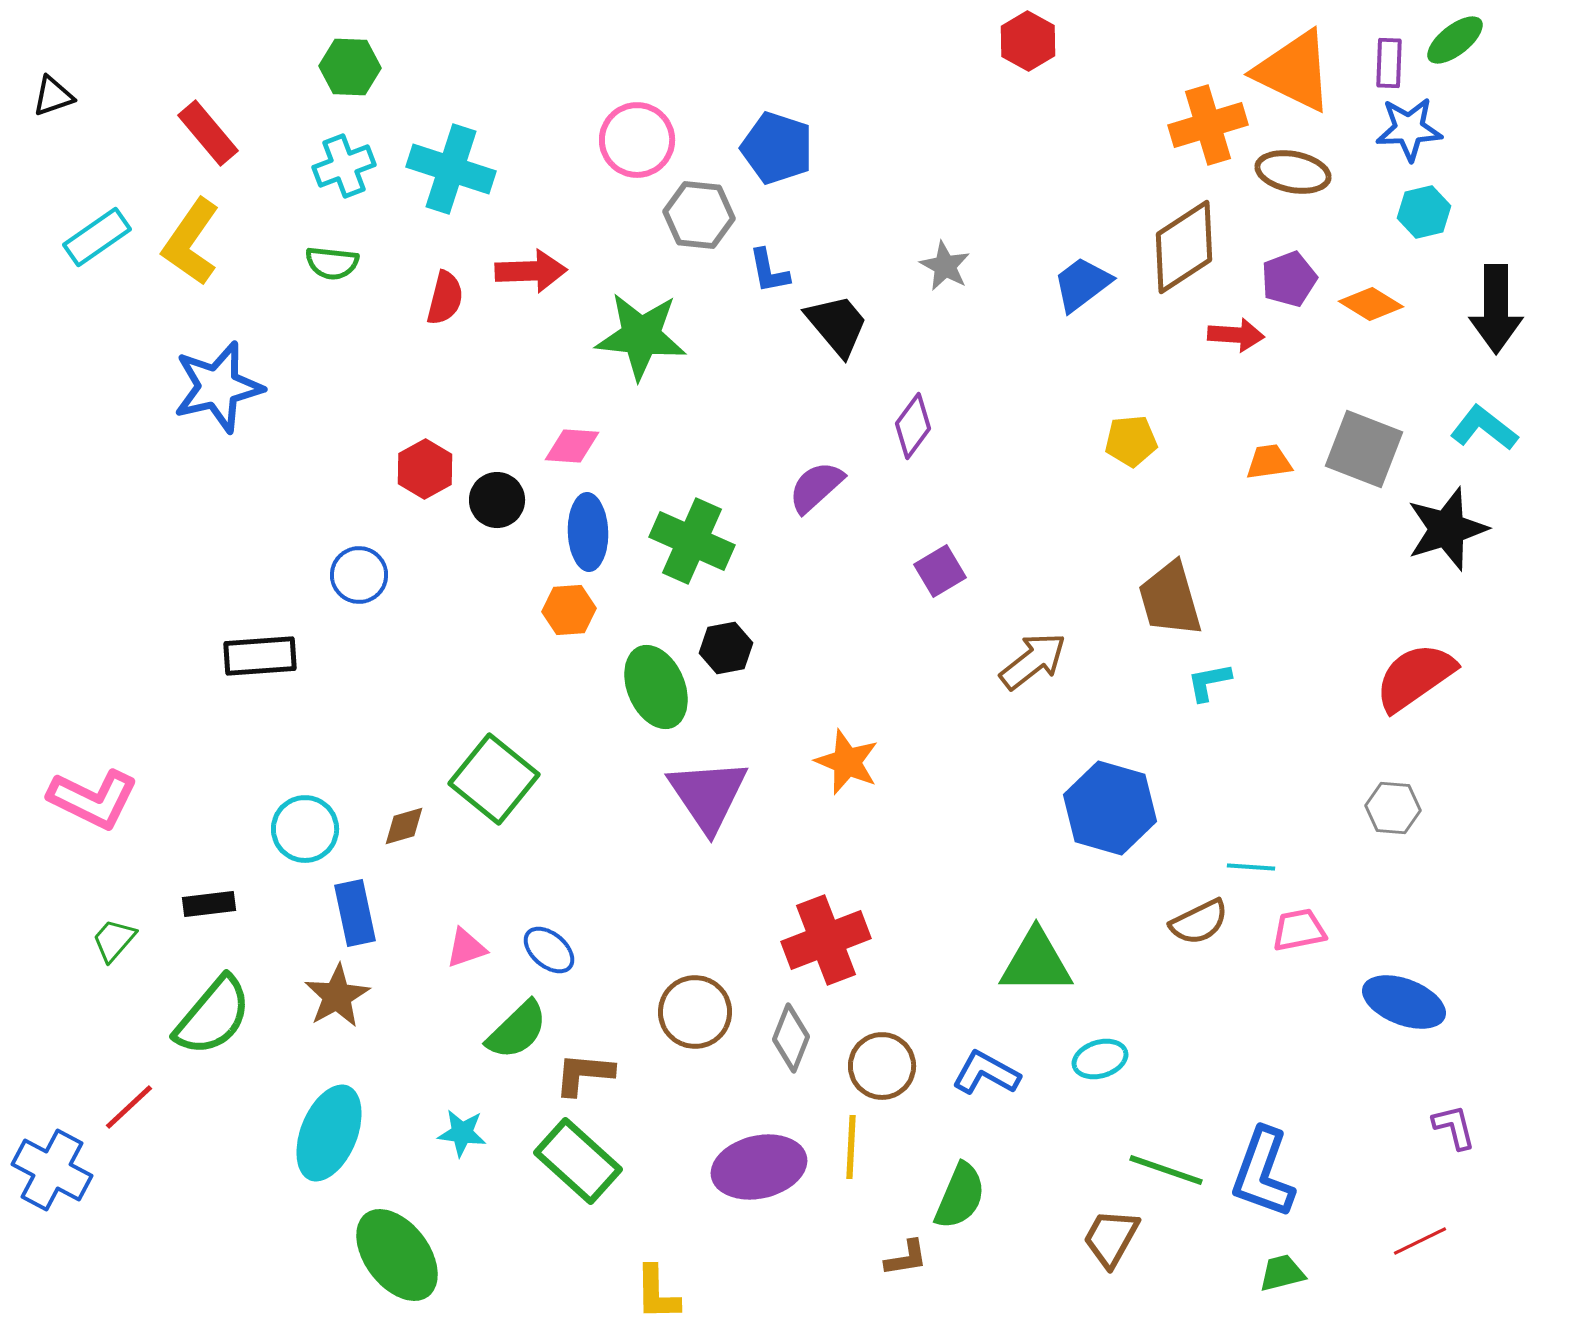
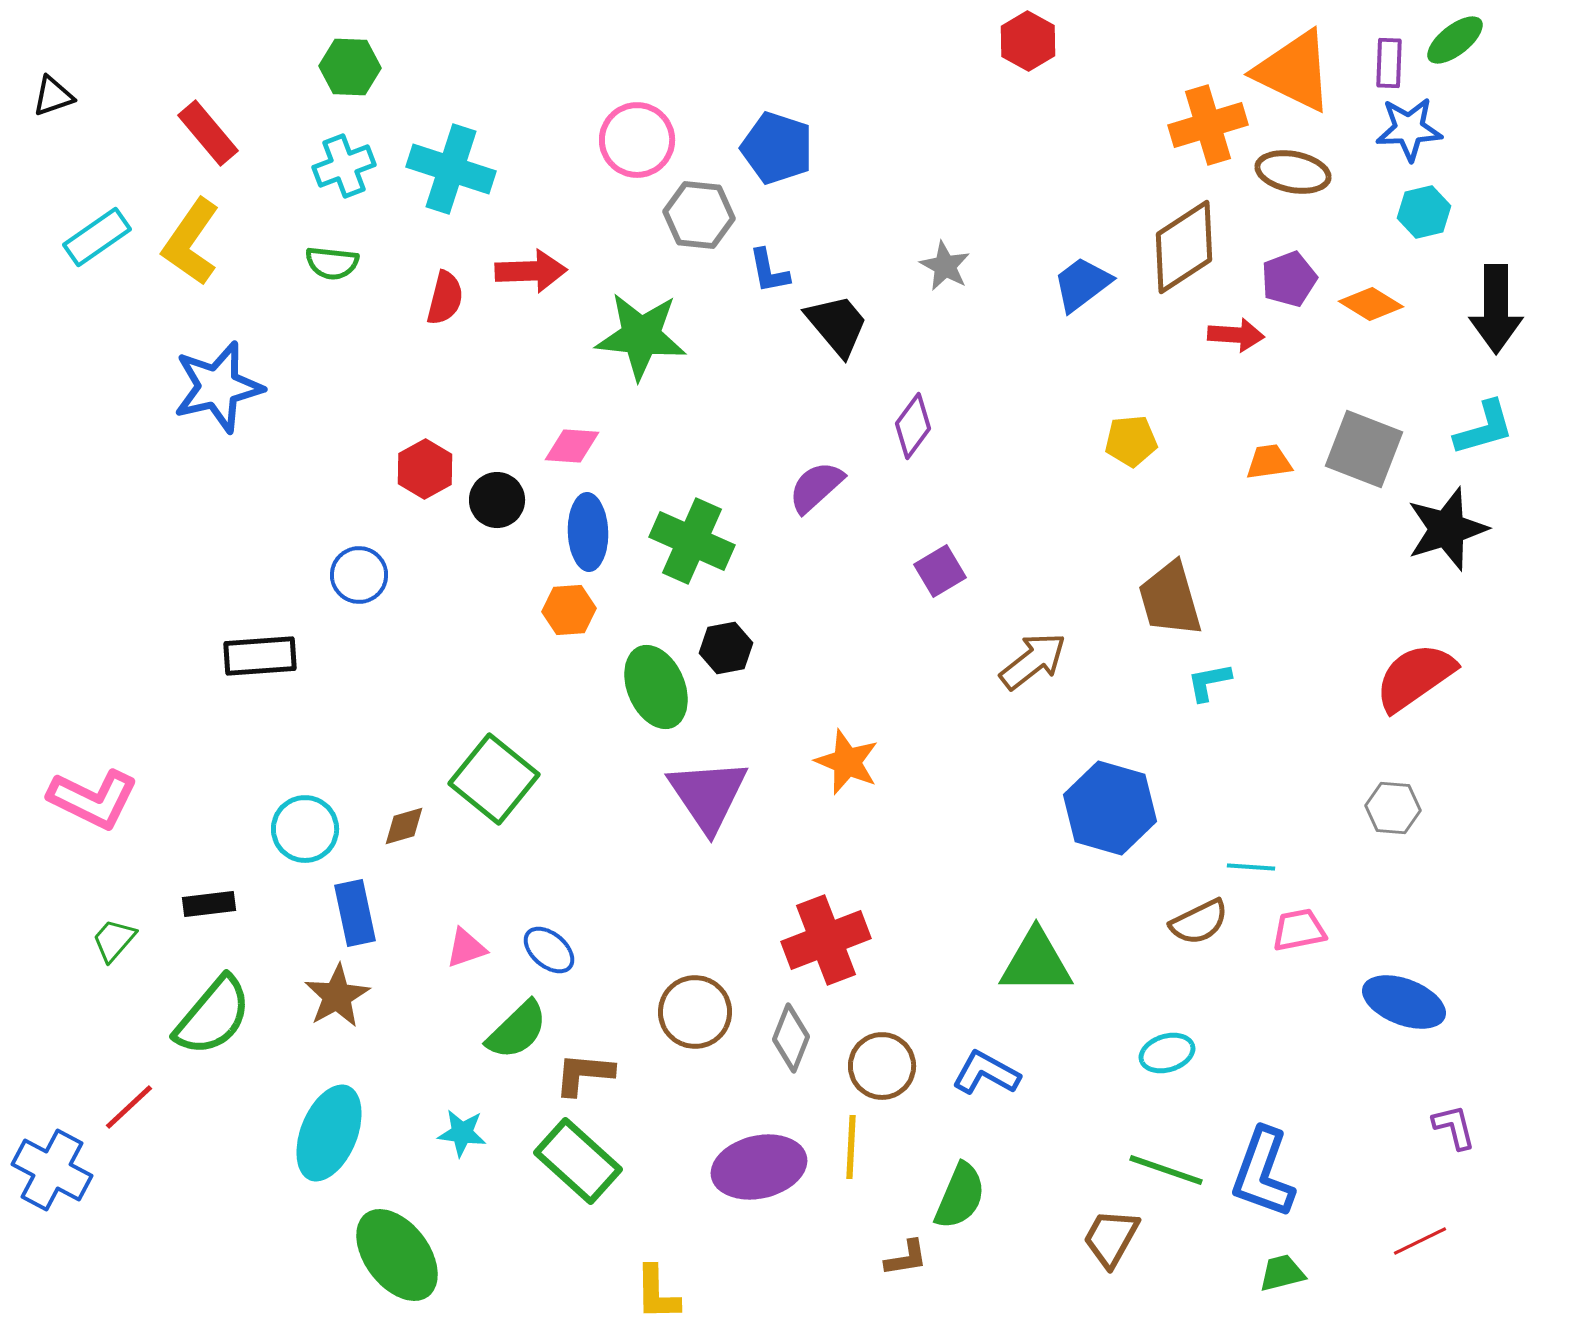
cyan L-shape at (1484, 428): rotated 126 degrees clockwise
cyan ellipse at (1100, 1059): moved 67 px right, 6 px up
